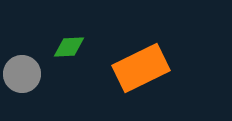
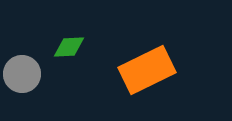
orange rectangle: moved 6 px right, 2 px down
